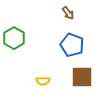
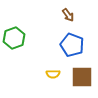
brown arrow: moved 2 px down
green hexagon: rotated 10 degrees clockwise
yellow semicircle: moved 10 px right, 7 px up
